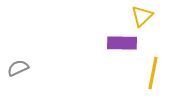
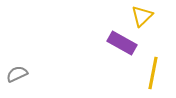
purple rectangle: rotated 28 degrees clockwise
gray semicircle: moved 1 px left, 6 px down
